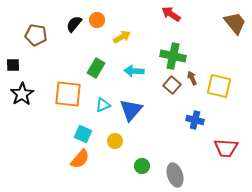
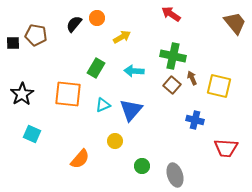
orange circle: moved 2 px up
black square: moved 22 px up
cyan square: moved 51 px left
